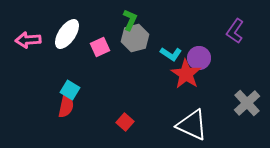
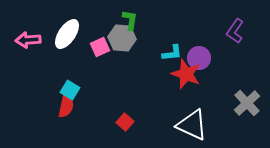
green L-shape: rotated 15 degrees counterclockwise
gray hexagon: moved 13 px left; rotated 20 degrees clockwise
cyan L-shape: moved 1 px right, 1 px up; rotated 40 degrees counterclockwise
red star: rotated 12 degrees counterclockwise
